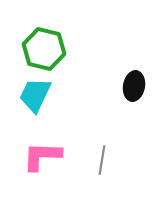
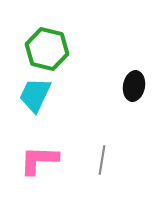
green hexagon: moved 3 px right
pink L-shape: moved 3 px left, 4 px down
